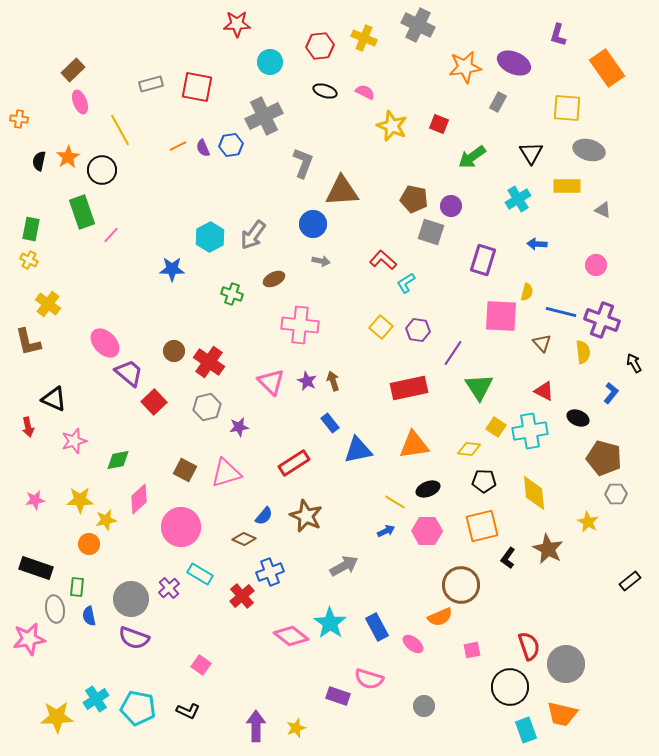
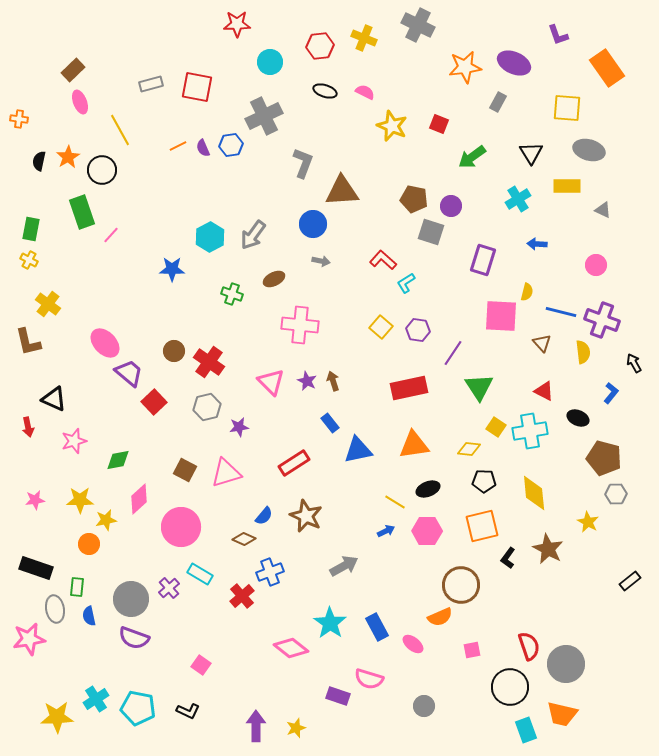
purple L-shape at (558, 35): rotated 35 degrees counterclockwise
pink diamond at (291, 636): moved 12 px down
